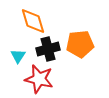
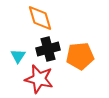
orange diamond: moved 7 px right, 3 px up
orange pentagon: moved 12 px down
